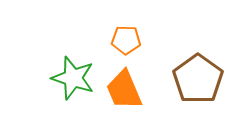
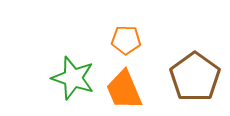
brown pentagon: moved 3 px left, 2 px up
